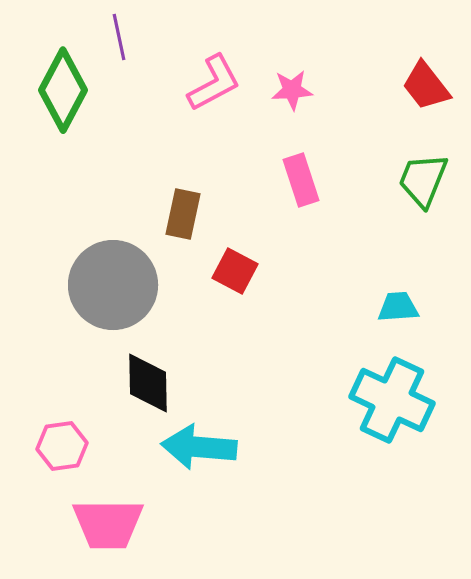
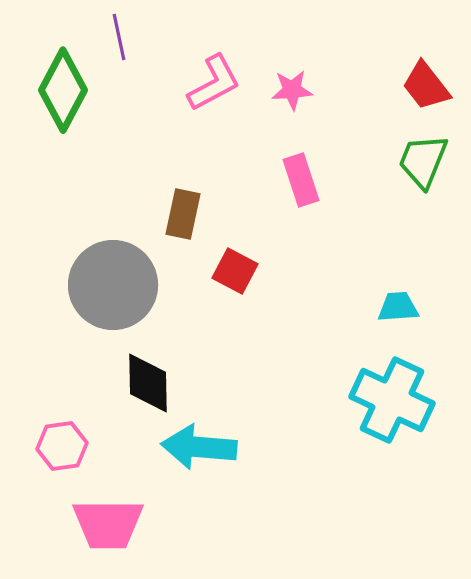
green trapezoid: moved 19 px up
